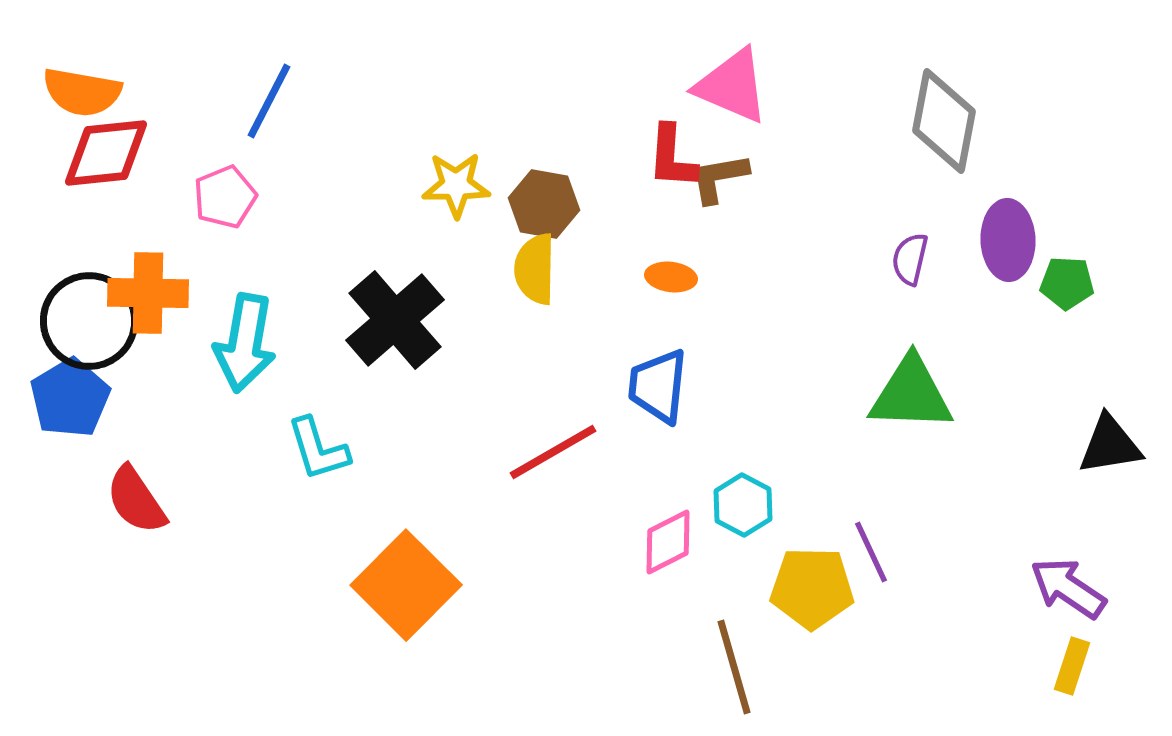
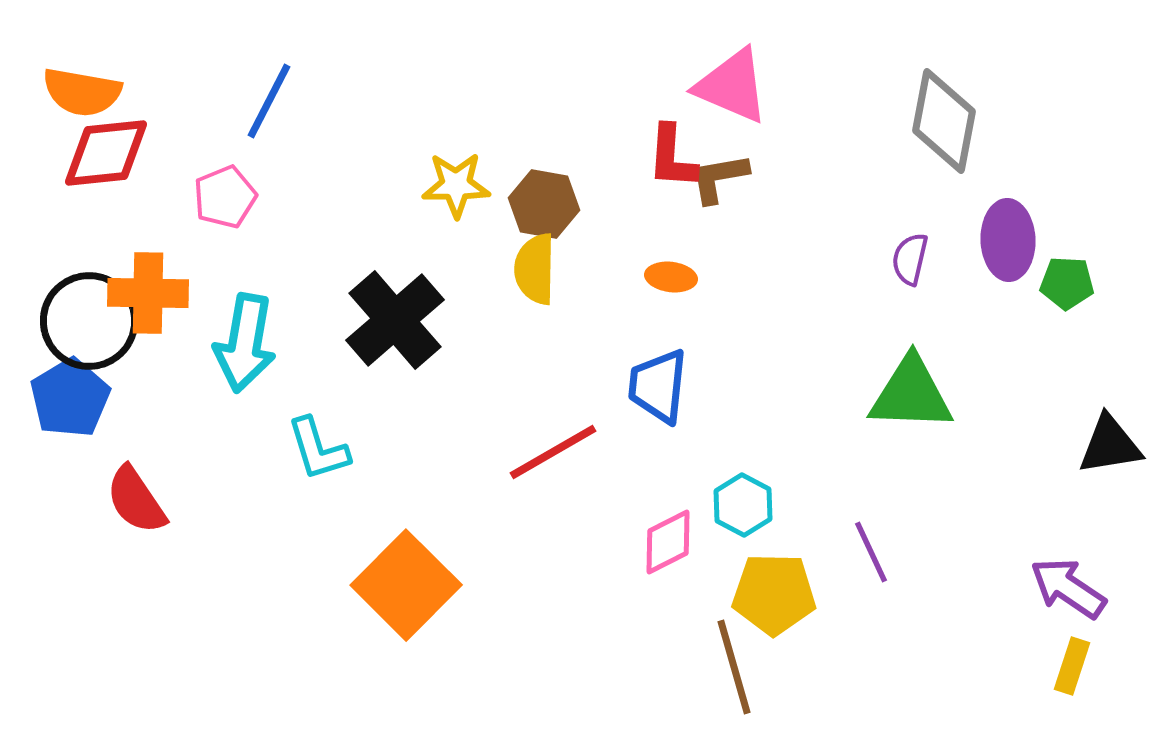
yellow pentagon: moved 38 px left, 6 px down
